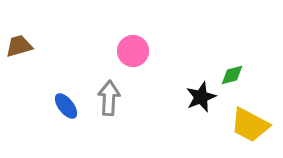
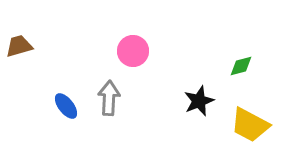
green diamond: moved 9 px right, 9 px up
black star: moved 2 px left, 4 px down
